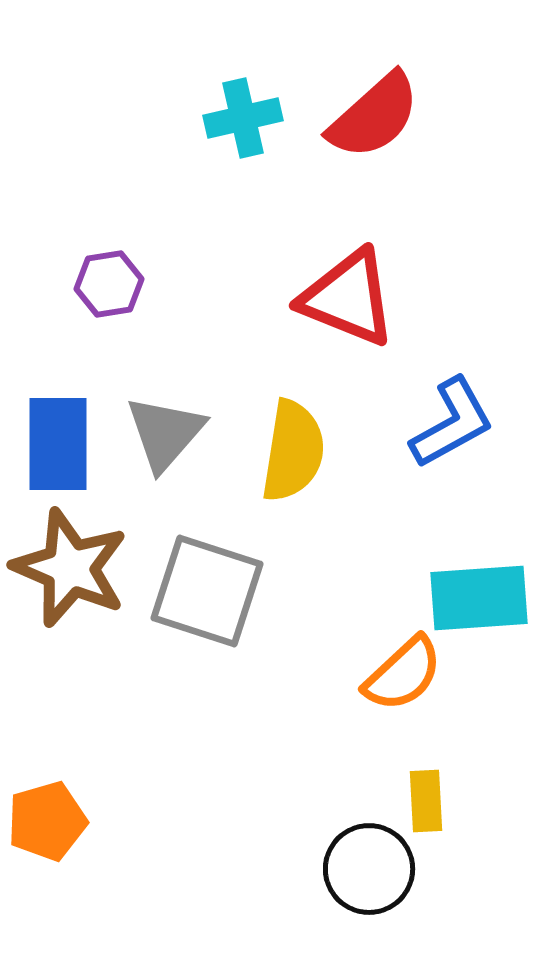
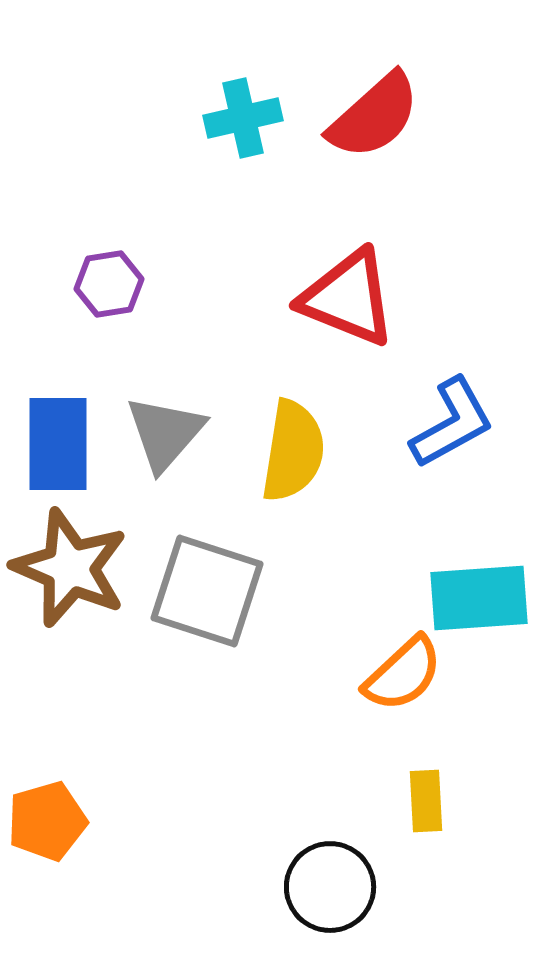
black circle: moved 39 px left, 18 px down
